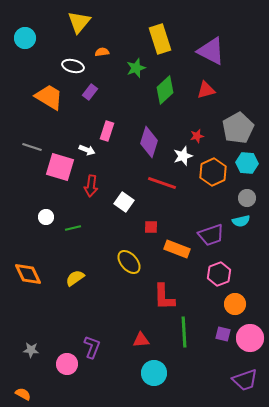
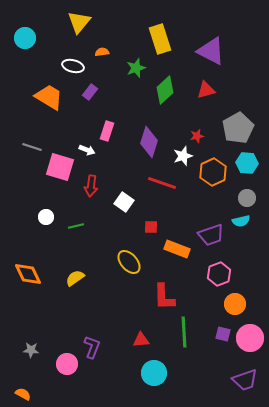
green line at (73, 228): moved 3 px right, 2 px up
